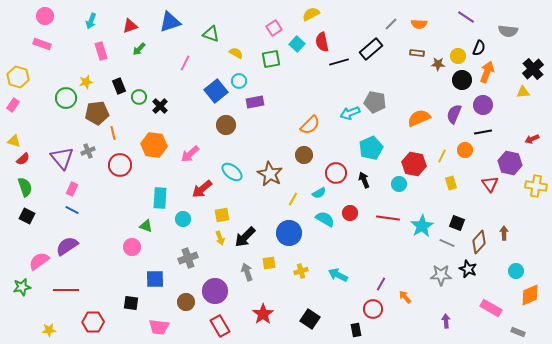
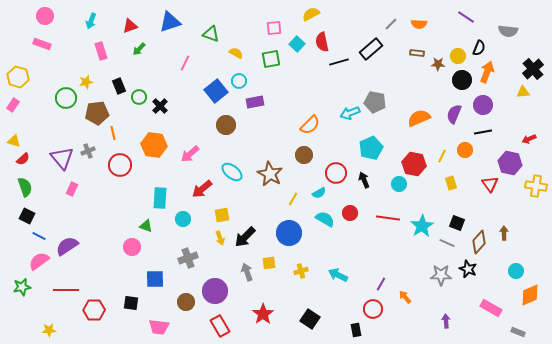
pink square at (274, 28): rotated 28 degrees clockwise
red arrow at (532, 139): moved 3 px left
blue line at (72, 210): moved 33 px left, 26 px down
red hexagon at (93, 322): moved 1 px right, 12 px up
